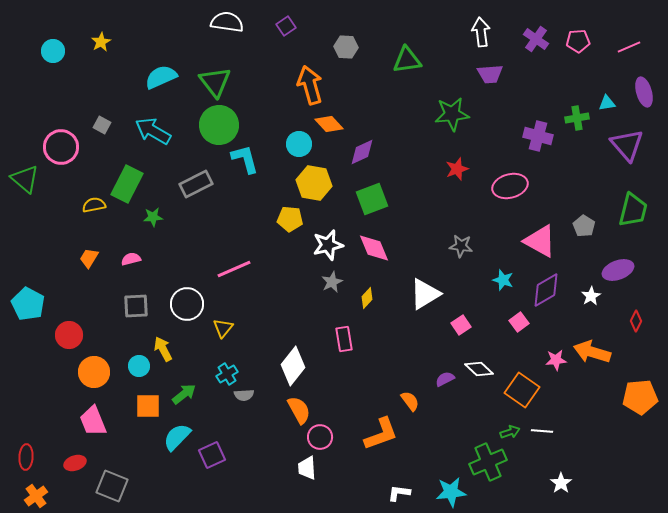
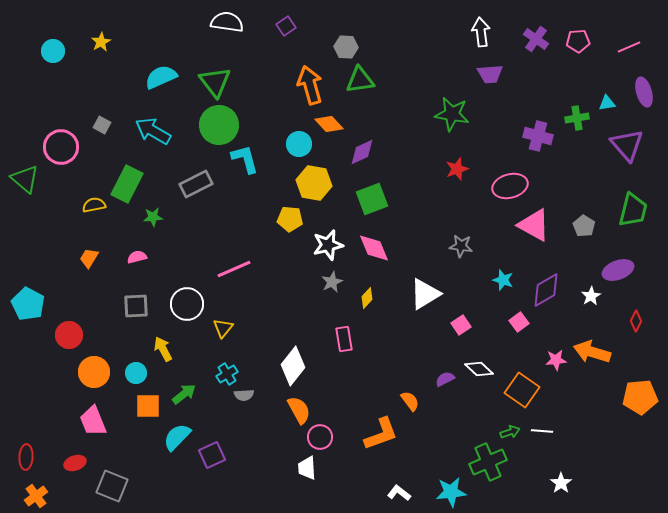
green triangle at (407, 60): moved 47 px left, 20 px down
green star at (452, 114): rotated 16 degrees clockwise
pink triangle at (540, 241): moved 6 px left, 16 px up
pink semicircle at (131, 259): moved 6 px right, 2 px up
cyan circle at (139, 366): moved 3 px left, 7 px down
white L-shape at (399, 493): rotated 30 degrees clockwise
